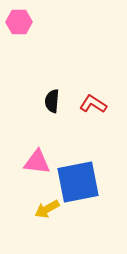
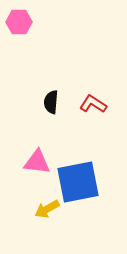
black semicircle: moved 1 px left, 1 px down
